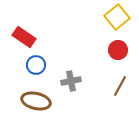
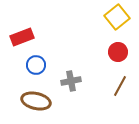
red rectangle: moved 2 px left; rotated 55 degrees counterclockwise
red circle: moved 2 px down
